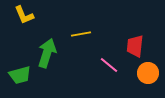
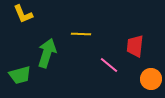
yellow L-shape: moved 1 px left, 1 px up
yellow line: rotated 12 degrees clockwise
orange circle: moved 3 px right, 6 px down
